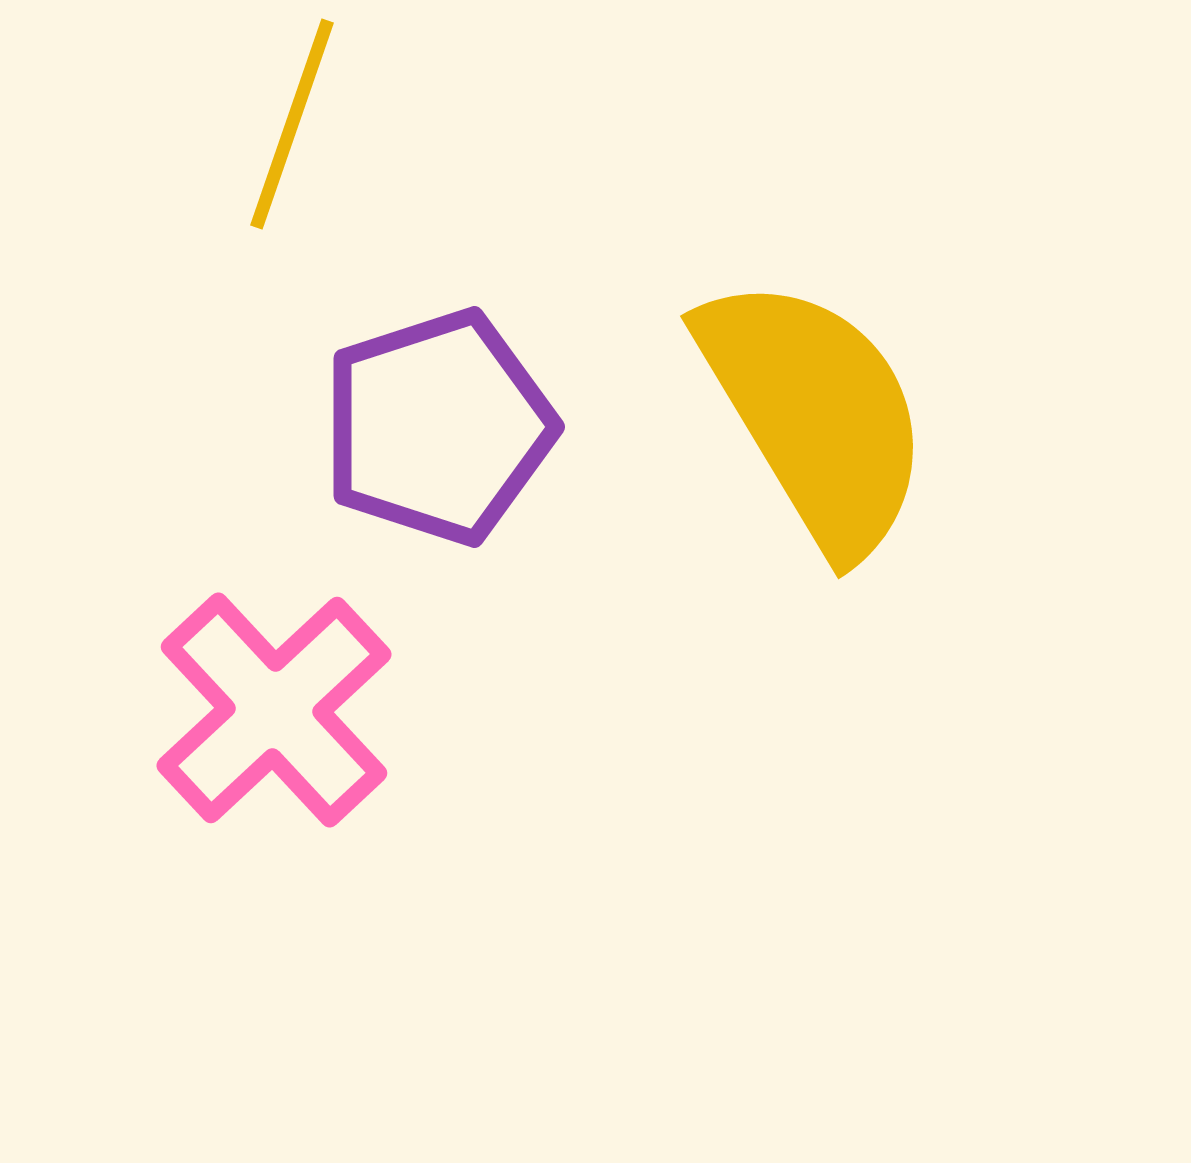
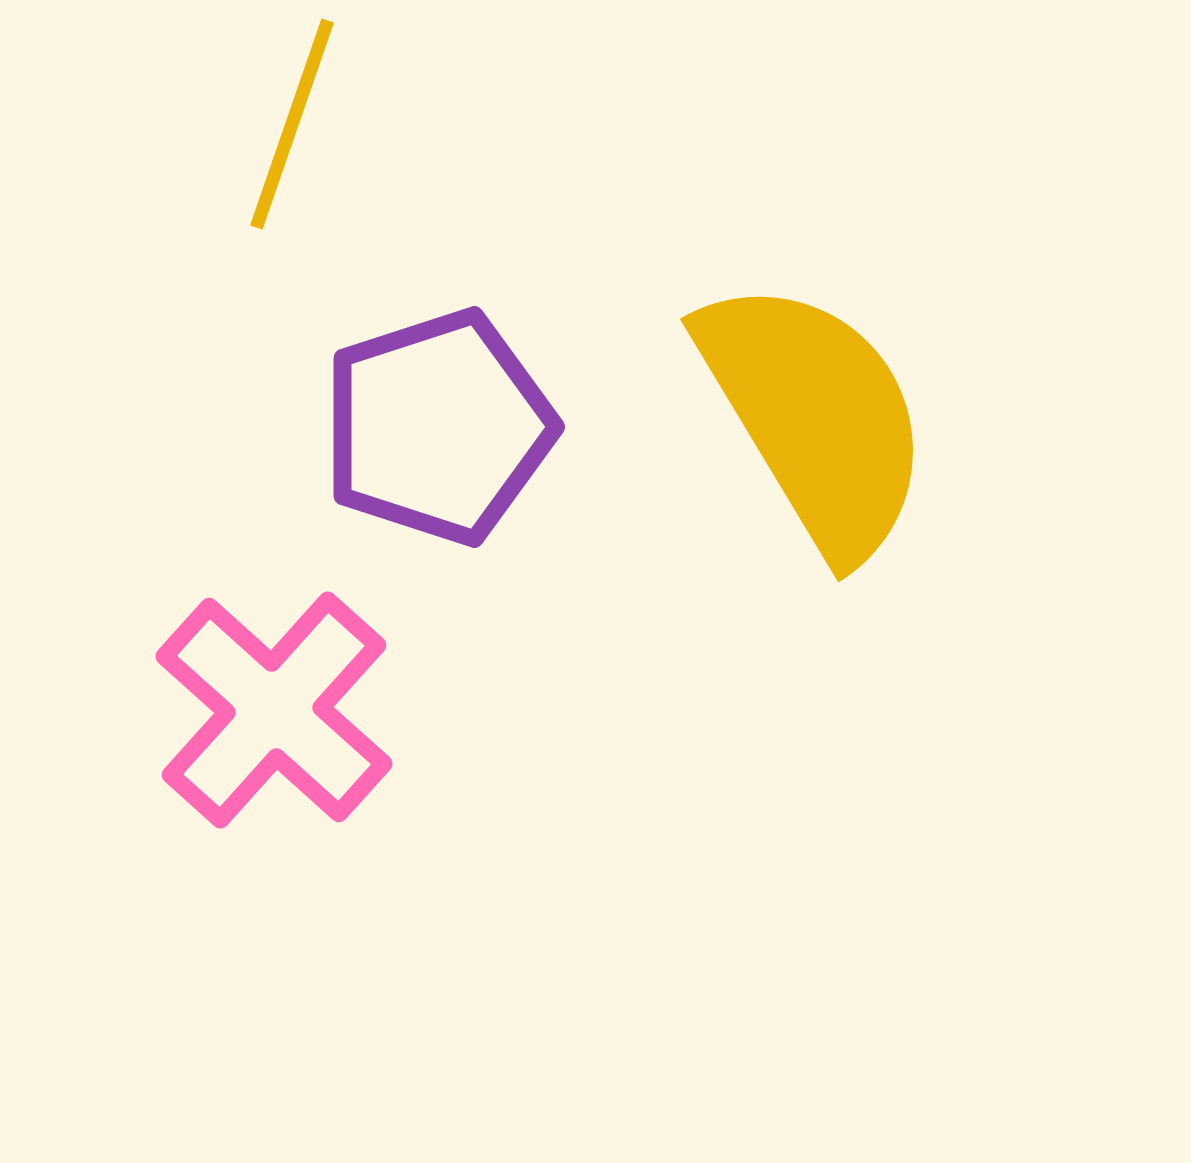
yellow semicircle: moved 3 px down
pink cross: rotated 5 degrees counterclockwise
